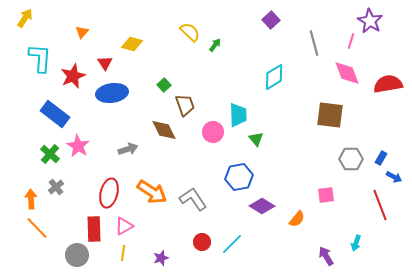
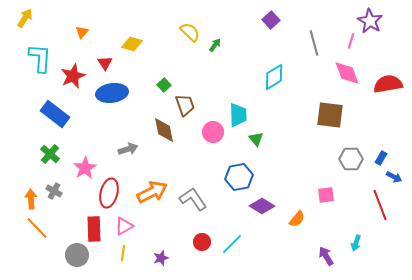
brown diamond at (164, 130): rotated 16 degrees clockwise
pink star at (78, 146): moved 7 px right, 22 px down; rotated 10 degrees clockwise
gray cross at (56, 187): moved 2 px left, 4 px down; rotated 21 degrees counterclockwise
orange arrow at (152, 192): rotated 60 degrees counterclockwise
